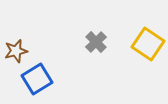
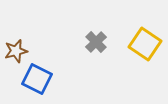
yellow square: moved 3 px left
blue square: rotated 32 degrees counterclockwise
